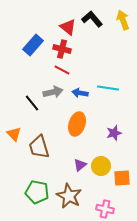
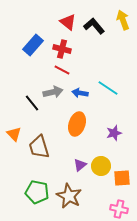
black L-shape: moved 2 px right, 7 px down
red triangle: moved 5 px up
cyan line: rotated 25 degrees clockwise
pink cross: moved 14 px right
